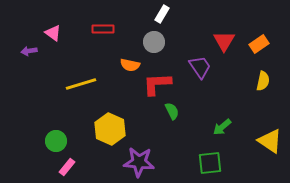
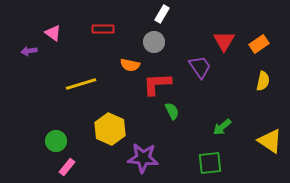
purple star: moved 4 px right, 4 px up
